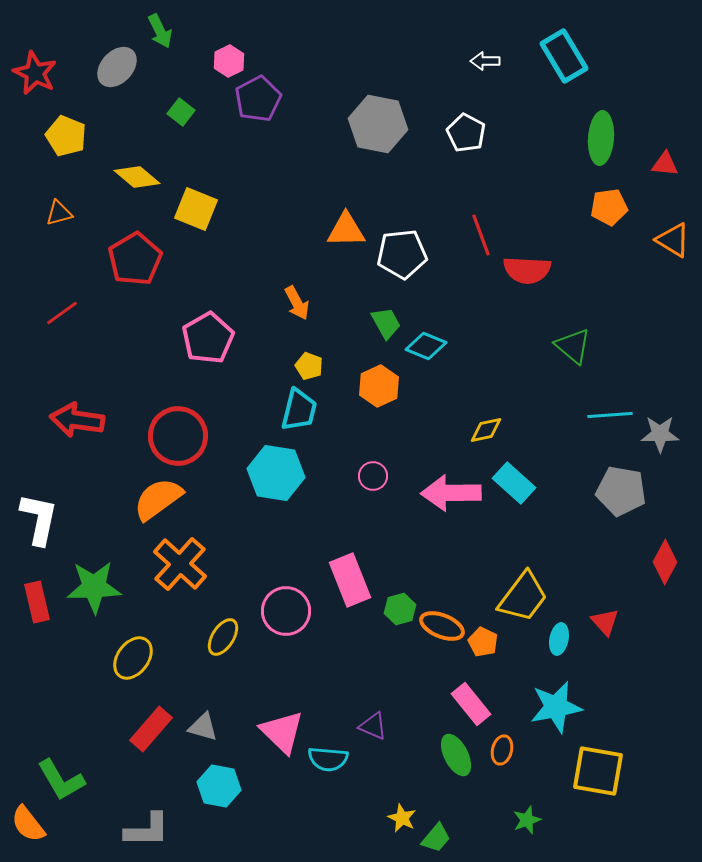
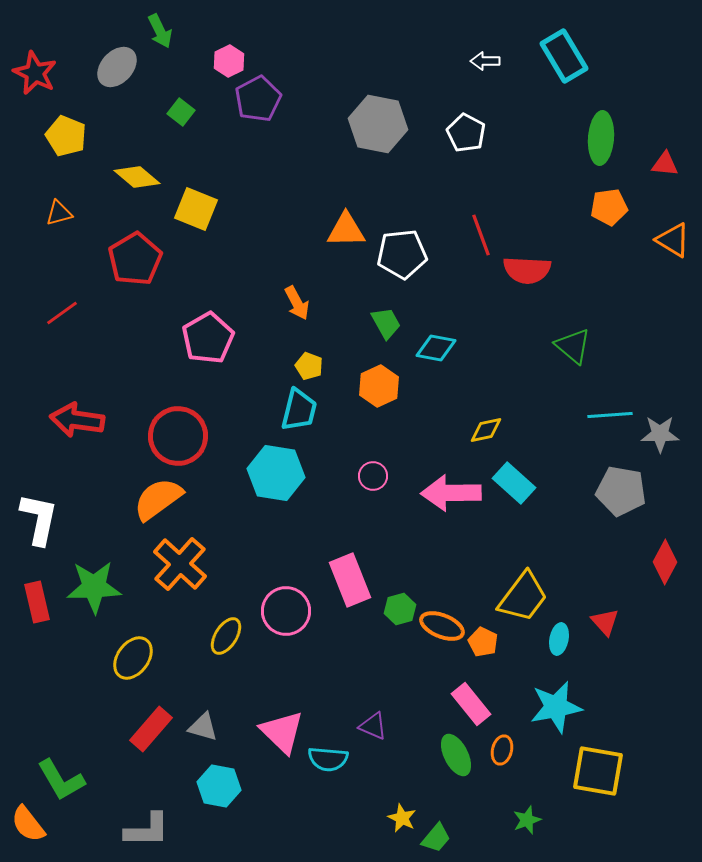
cyan diamond at (426, 346): moved 10 px right, 2 px down; rotated 12 degrees counterclockwise
yellow ellipse at (223, 637): moved 3 px right, 1 px up
